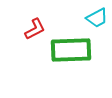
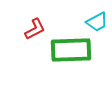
cyan trapezoid: moved 4 px down
